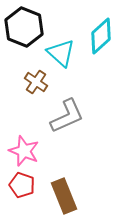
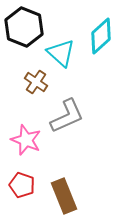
pink star: moved 2 px right, 11 px up
